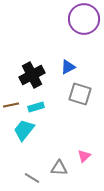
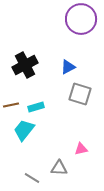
purple circle: moved 3 px left
black cross: moved 7 px left, 10 px up
pink triangle: moved 3 px left, 7 px up; rotated 32 degrees clockwise
